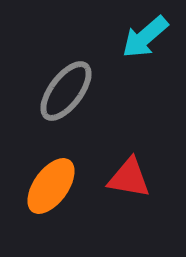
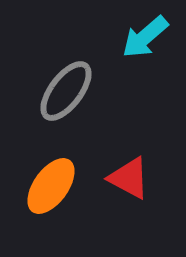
red triangle: rotated 18 degrees clockwise
